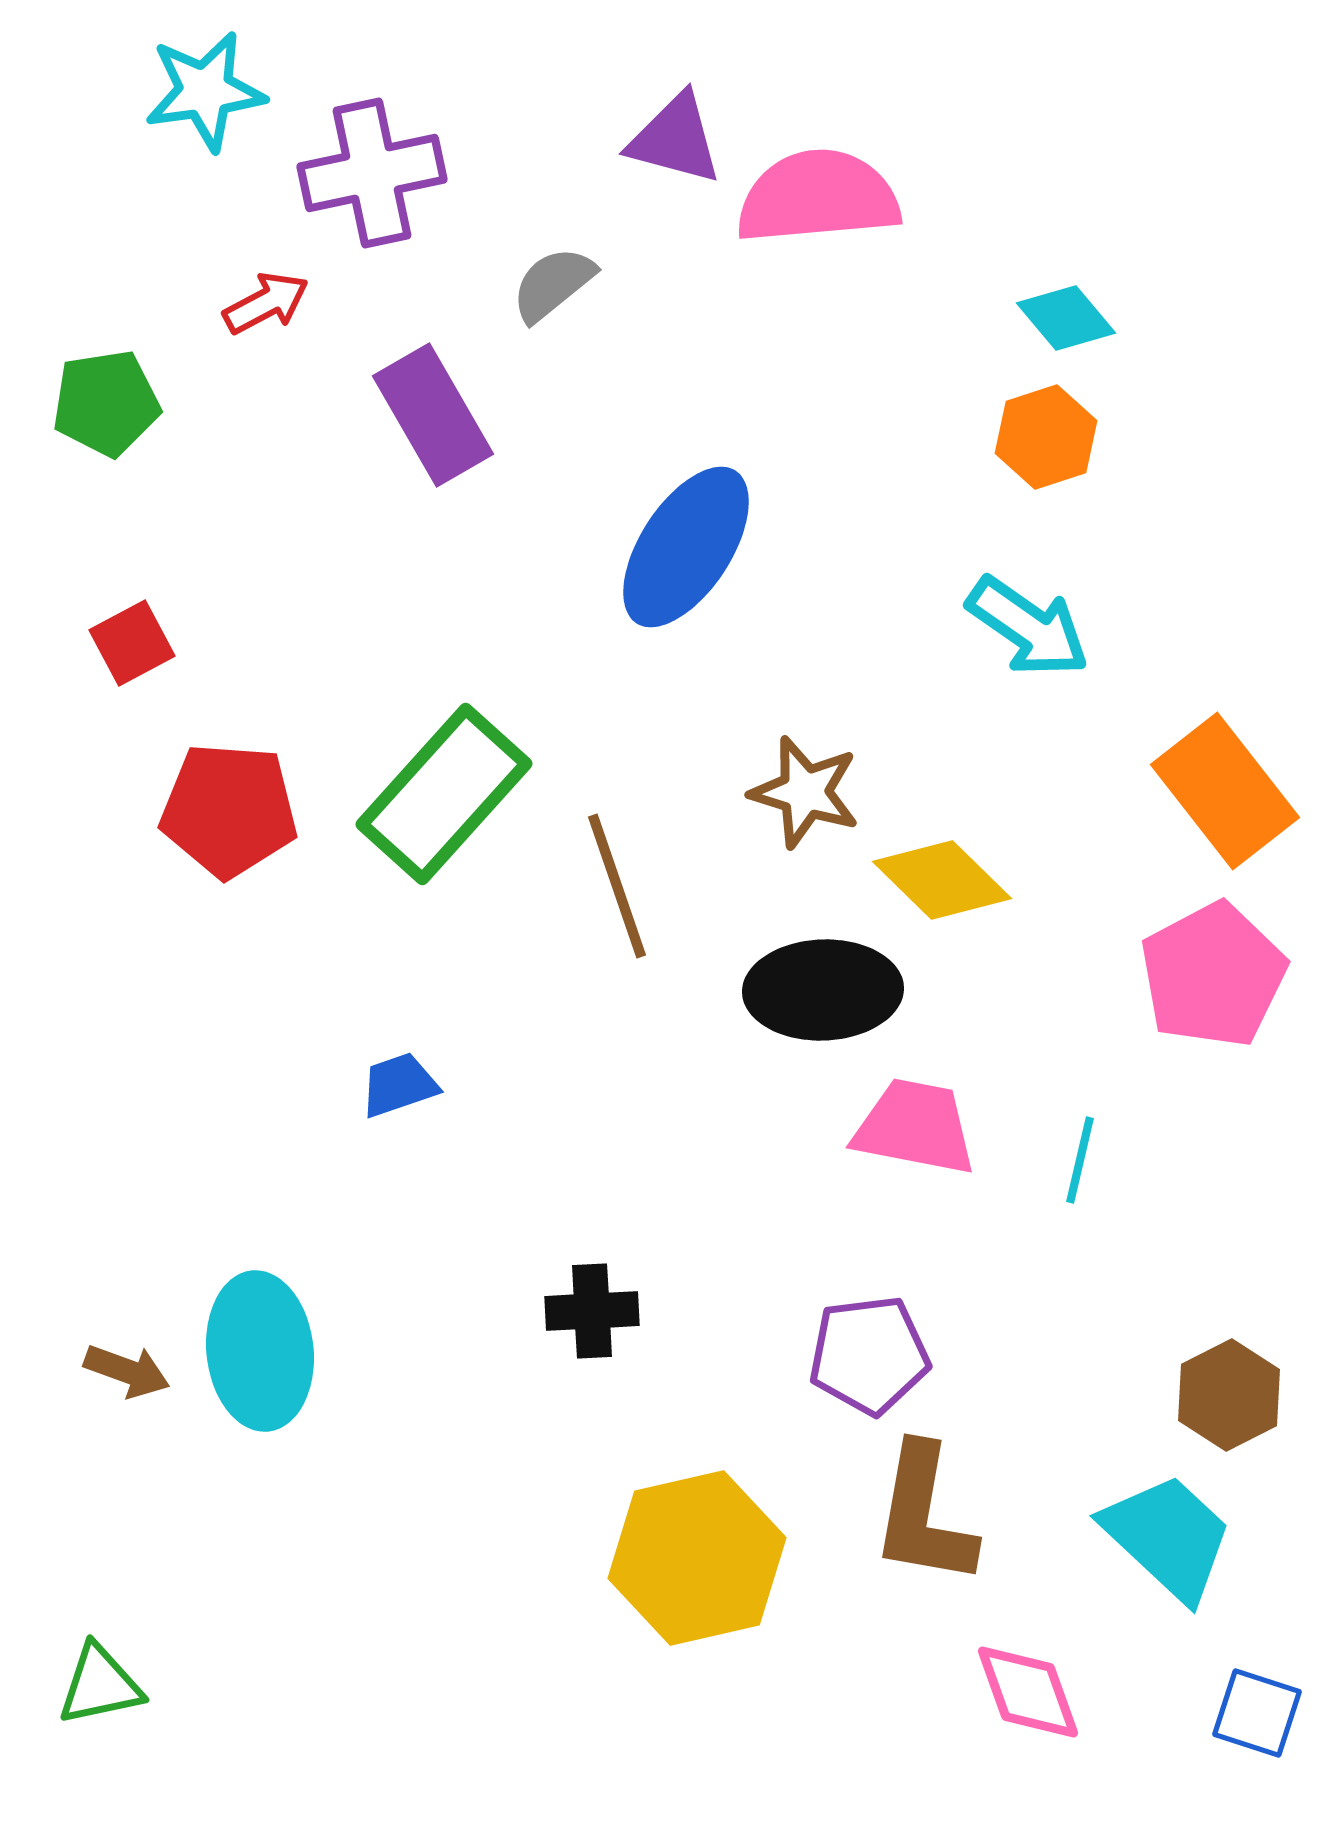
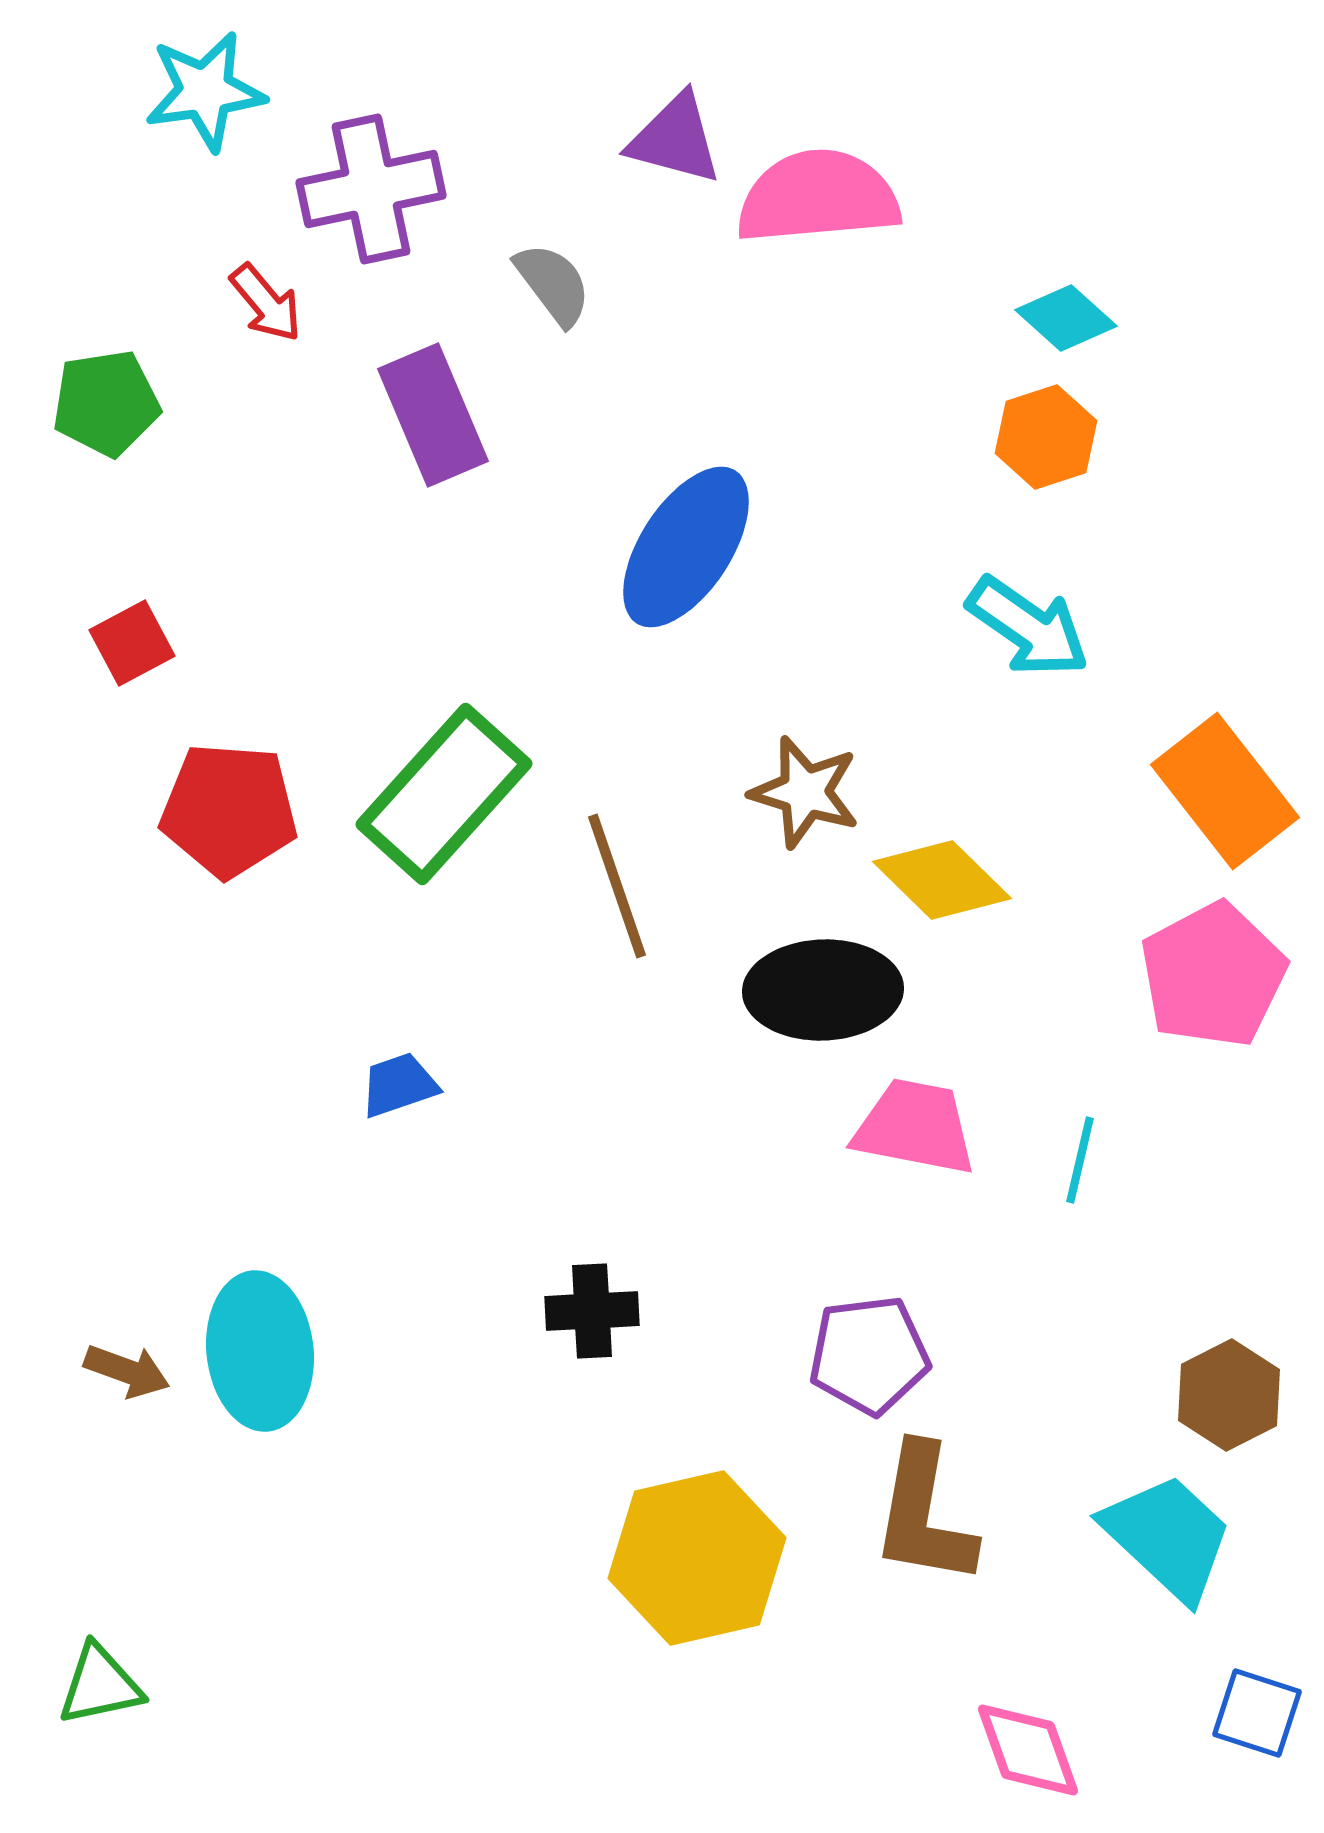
purple cross: moved 1 px left, 16 px down
gray semicircle: rotated 92 degrees clockwise
red arrow: rotated 78 degrees clockwise
cyan diamond: rotated 8 degrees counterclockwise
purple rectangle: rotated 7 degrees clockwise
pink diamond: moved 58 px down
